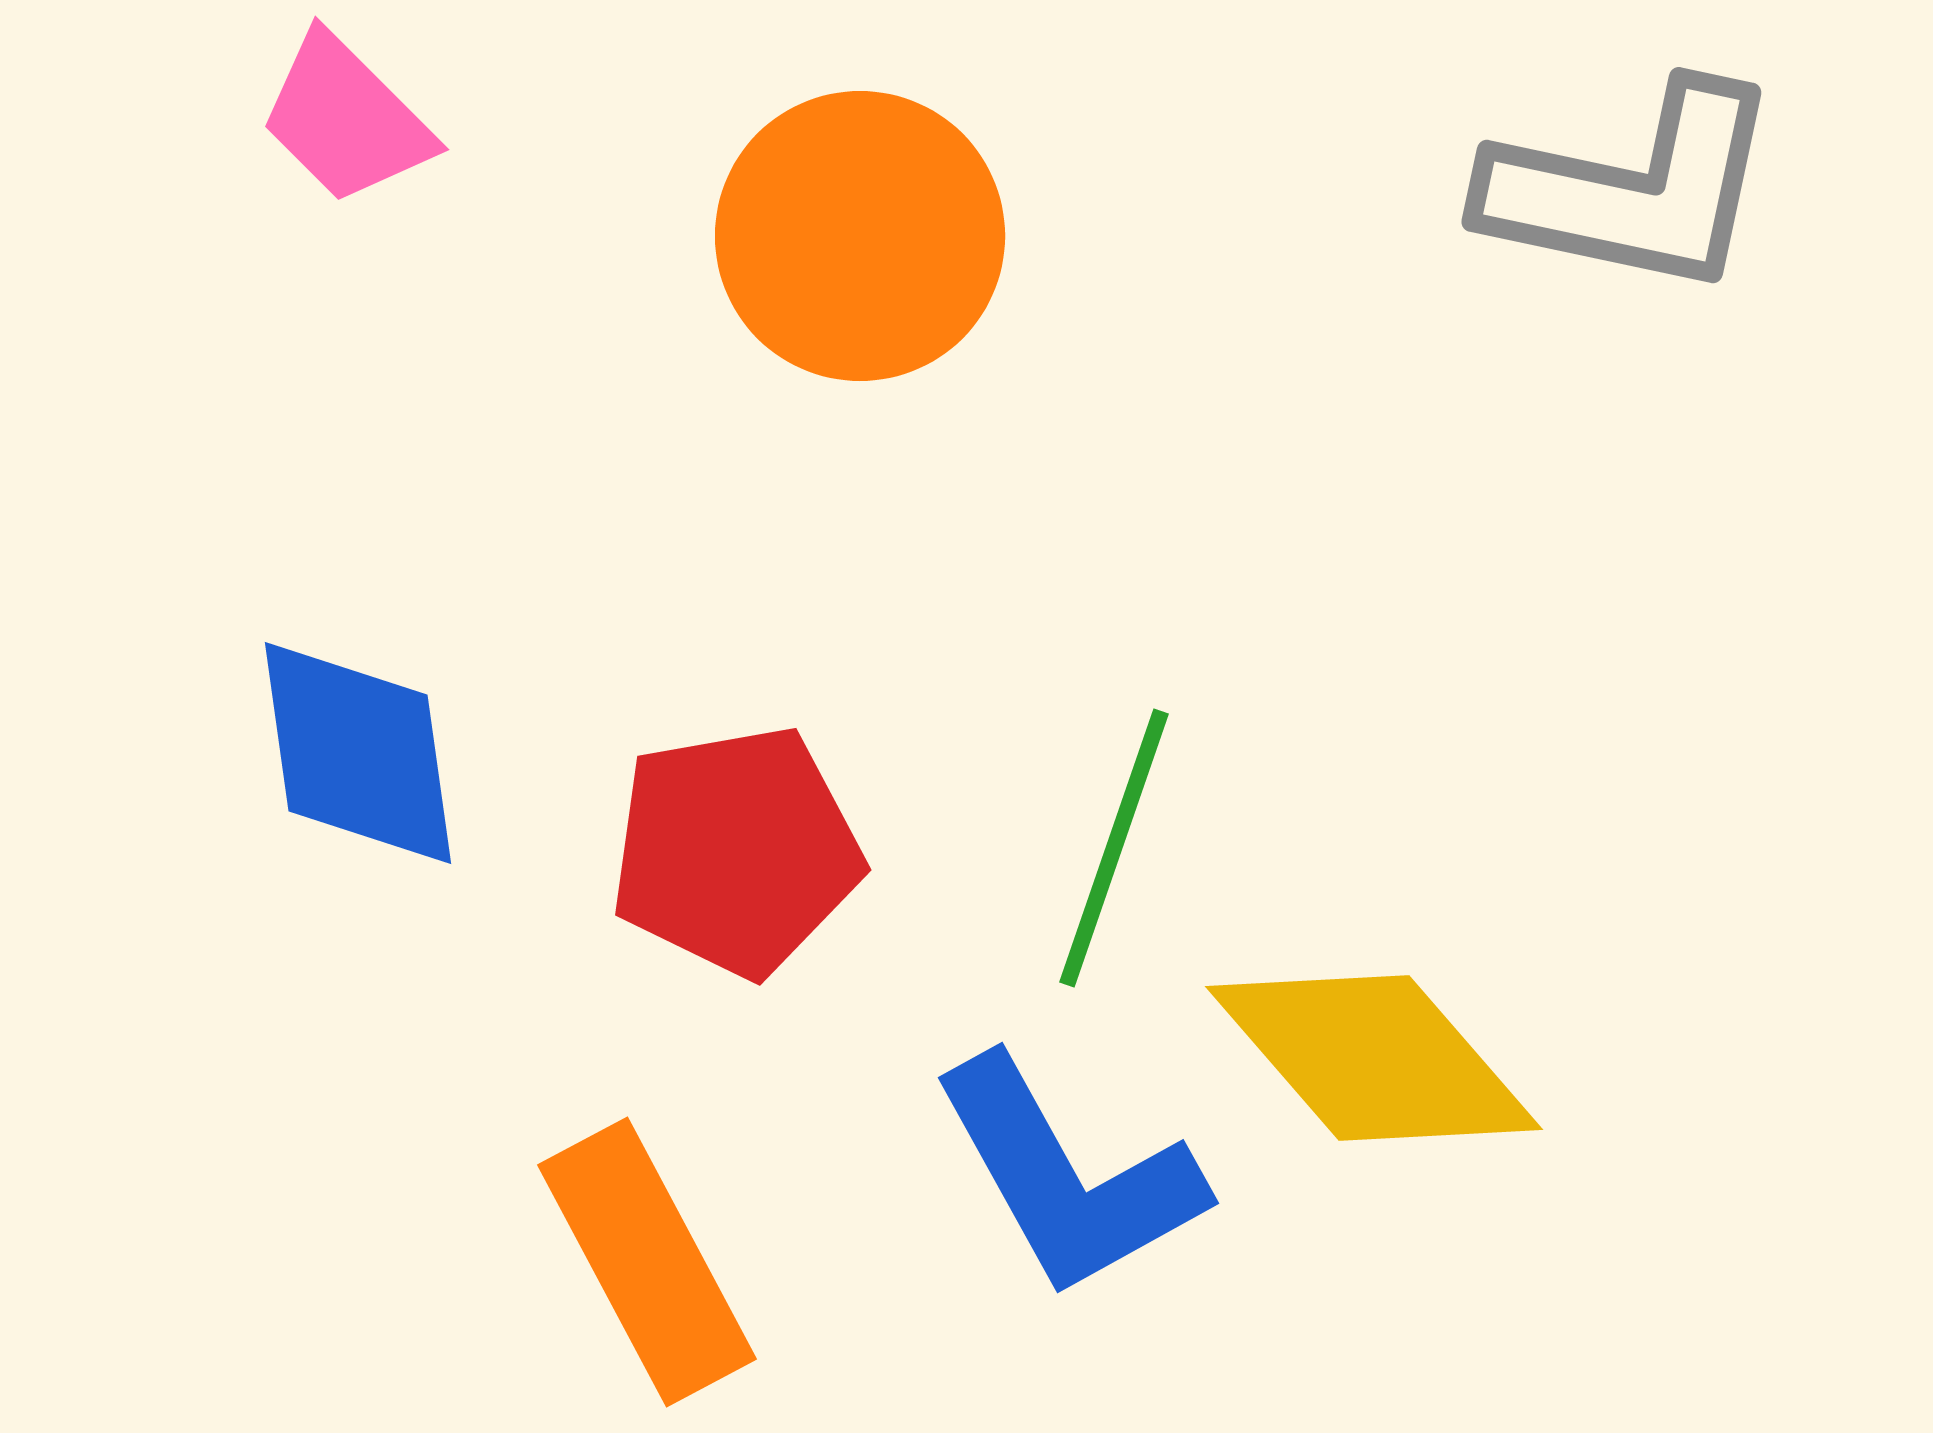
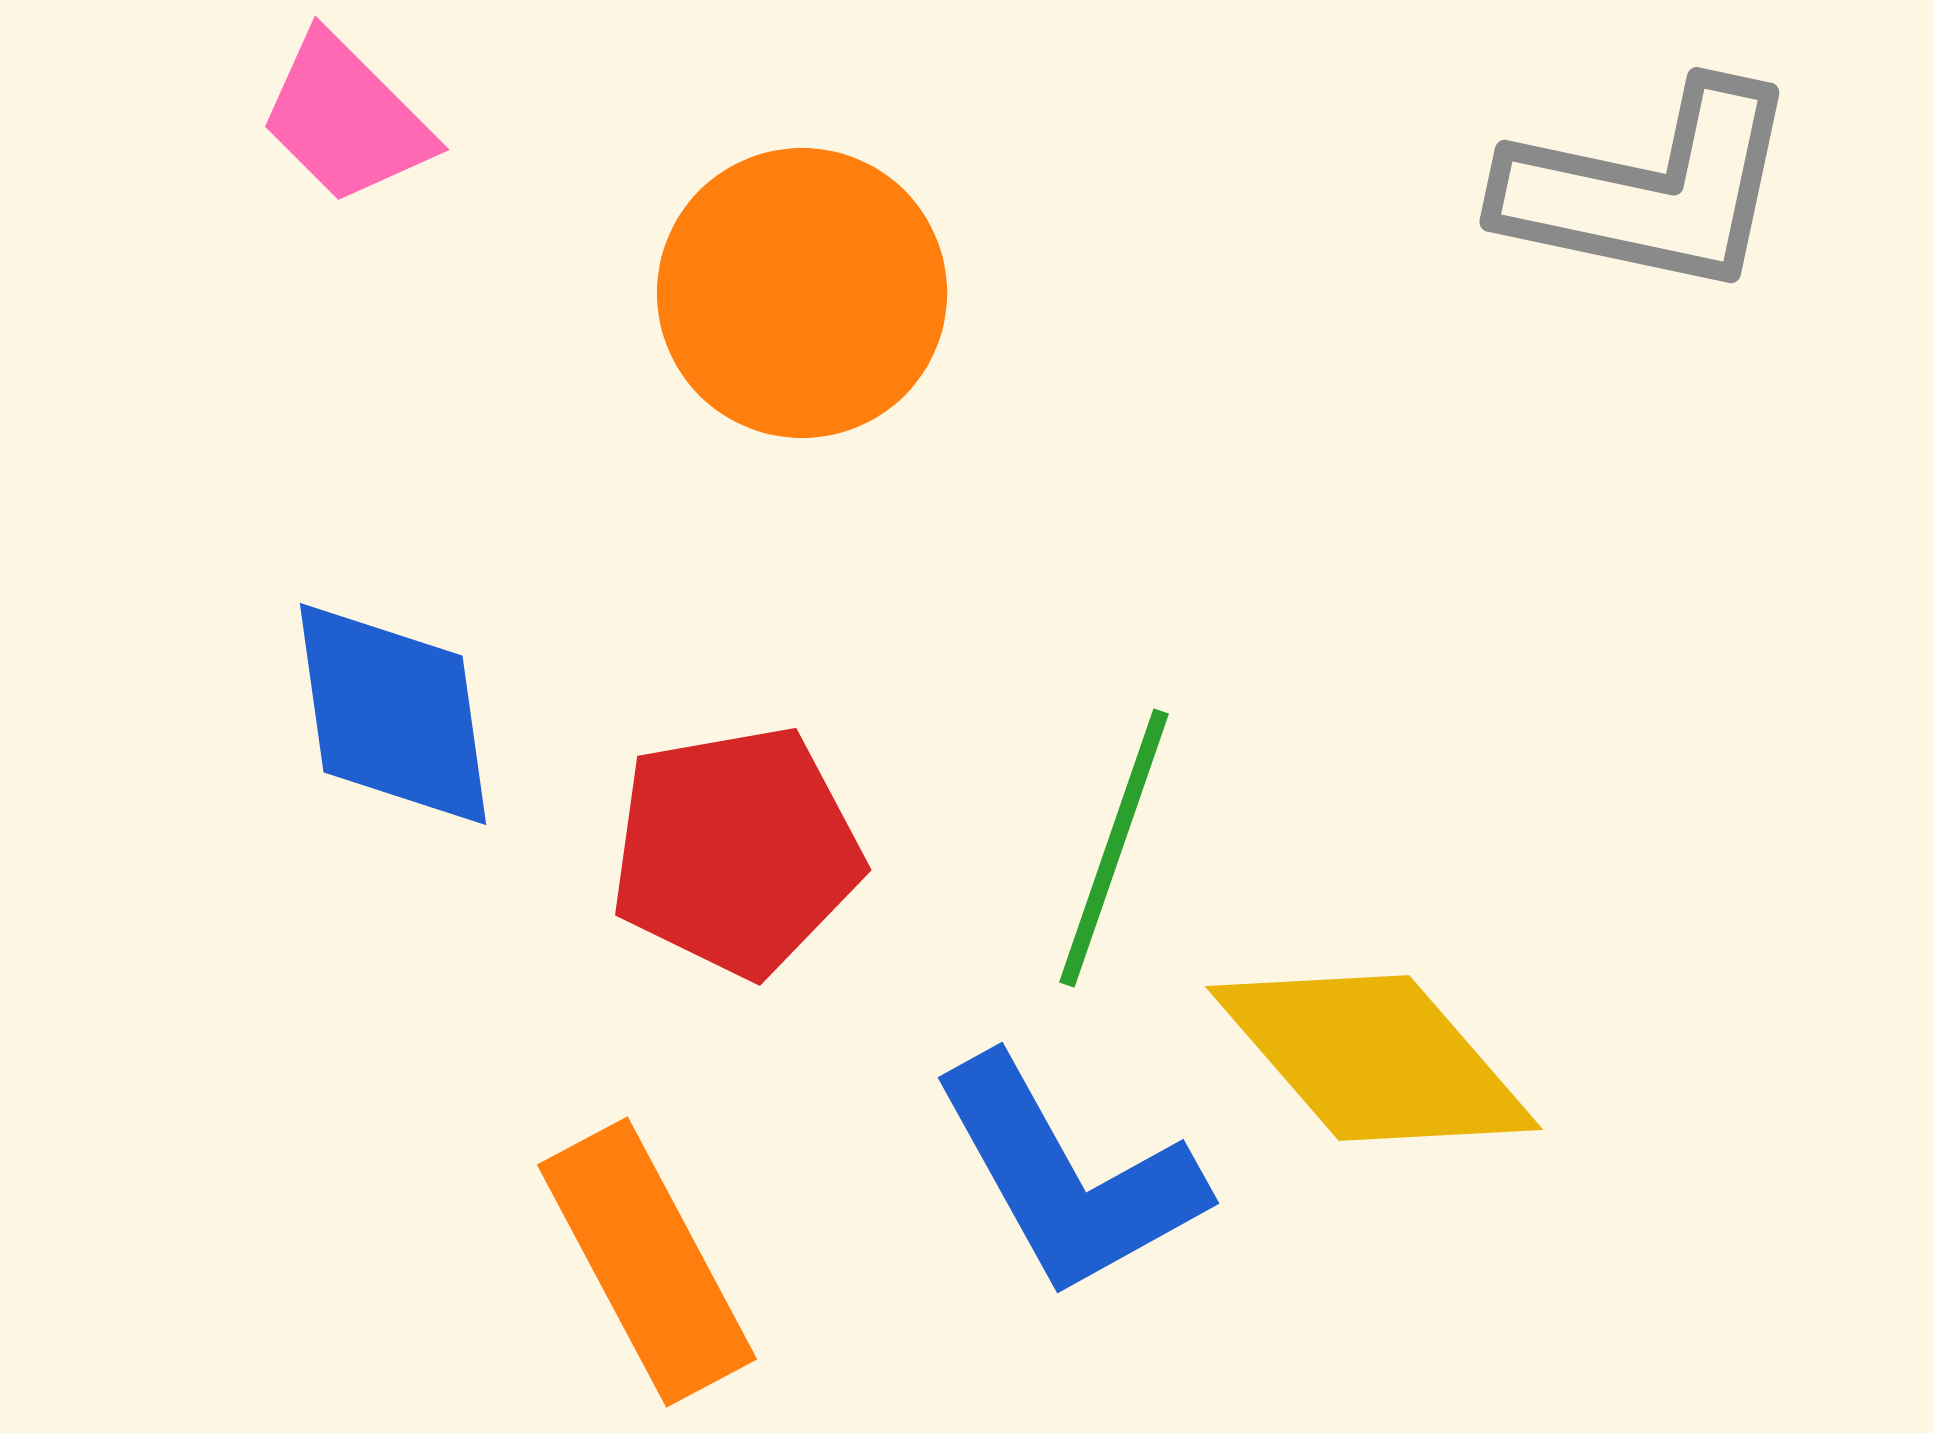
gray L-shape: moved 18 px right
orange circle: moved 58 px left, 57 px down
blue diamond: moved 35 px right, 39 px up
